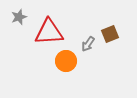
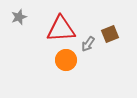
red triangle: moved 12 px right, 3 px up
orange circle: moved 1 px up
